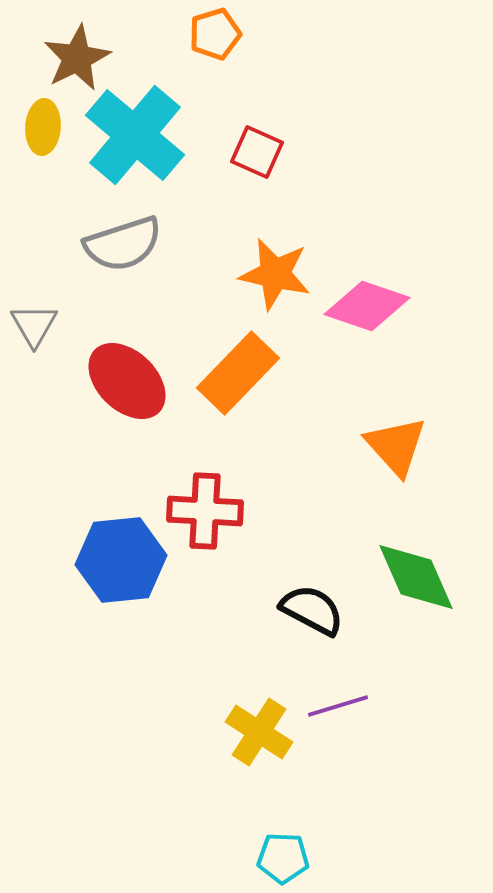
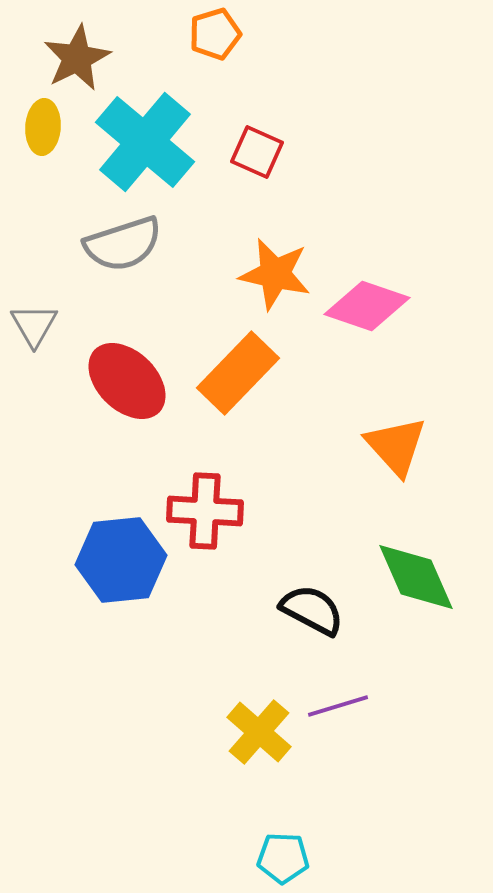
cyan cross: moved 10 px right, 7 px down
yellow cross: rotated 8 degrees clockwise
